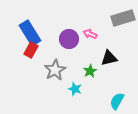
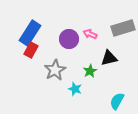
gray rectangle: moved 10 px down
blue rectangle: rotated 65 degrees clockwise
